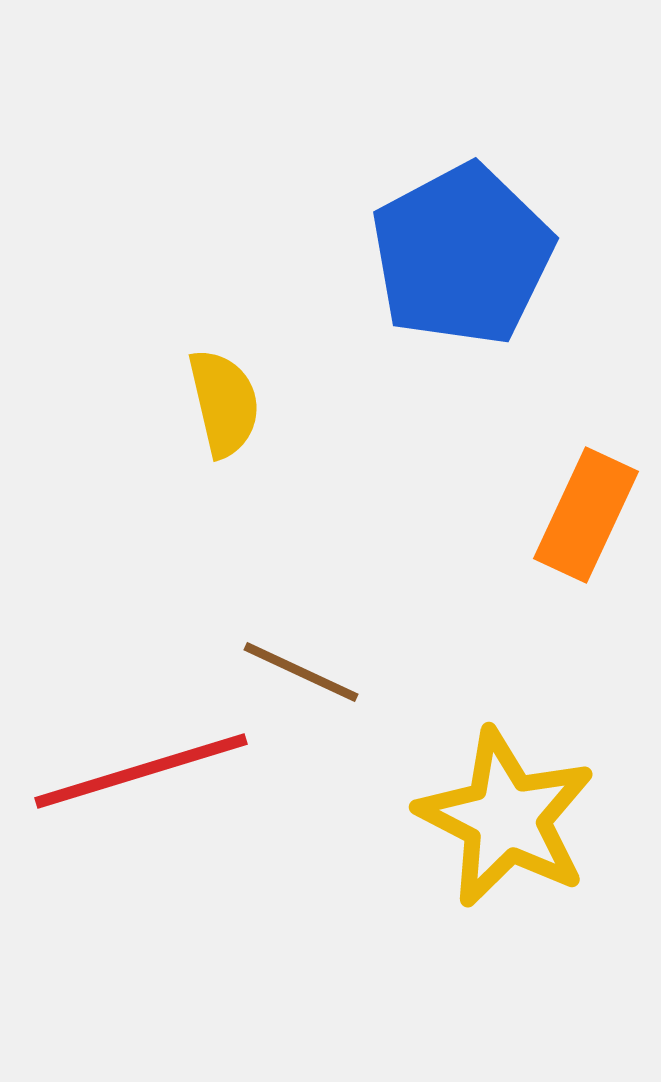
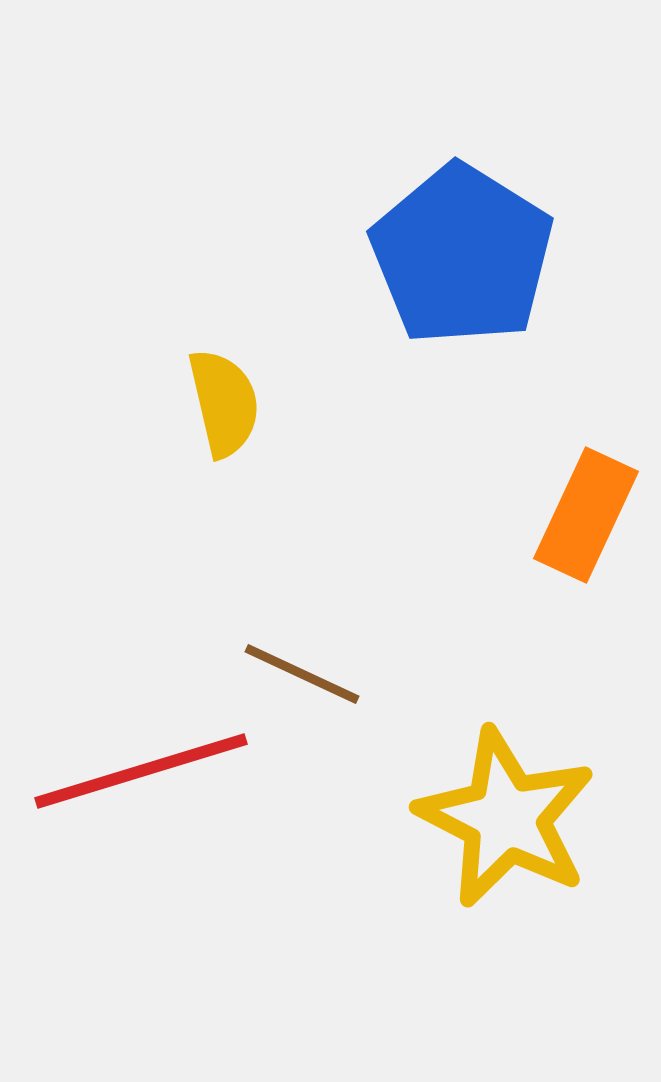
blue pentagon: rotated 12 degrees counterclockwise
brown line: moved 1 px right, 2 px down
